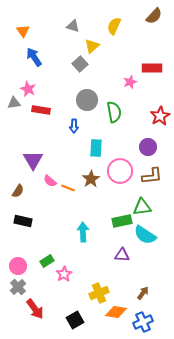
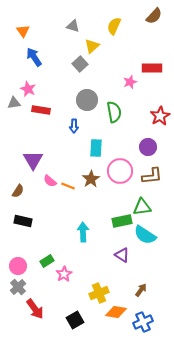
orange line at (68, 188): moved 2 px up
purple triangle at (122, 255): rotated 28 degrees clockwise
brown arrow at (143, 293): moved 2 px left, 3 px up
